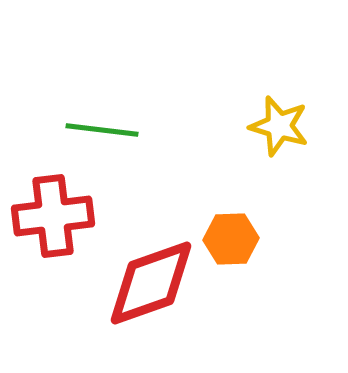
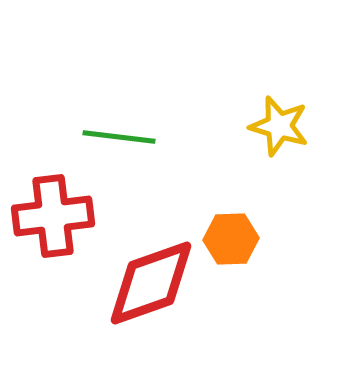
green line: moved 17 px right, 7 px down
